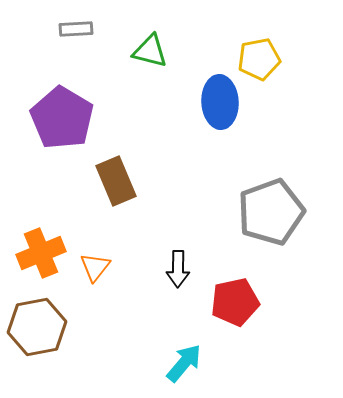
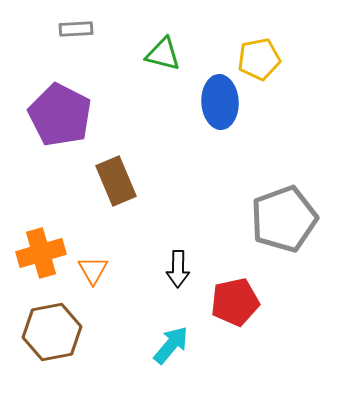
green triangle: moved 13 px right, 3 px down
purple pentagon: moved 2 px left, 3 px up; rotated 4 degrees counterclockwise
gray pentagon: moved 13 px right, 7 px down
orange cross: rotated 6 degrees clockwise
orange triangle: moved 2 px left, 3 px down; rotated 8 degrees counterclockwise
brown hexagon: moved 15 px right, 5 px down
cyan arrow: moved 13 px left, 18 px up
